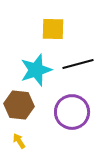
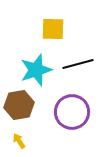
brown hexagon: rotated 16 degrees counterclockwise
